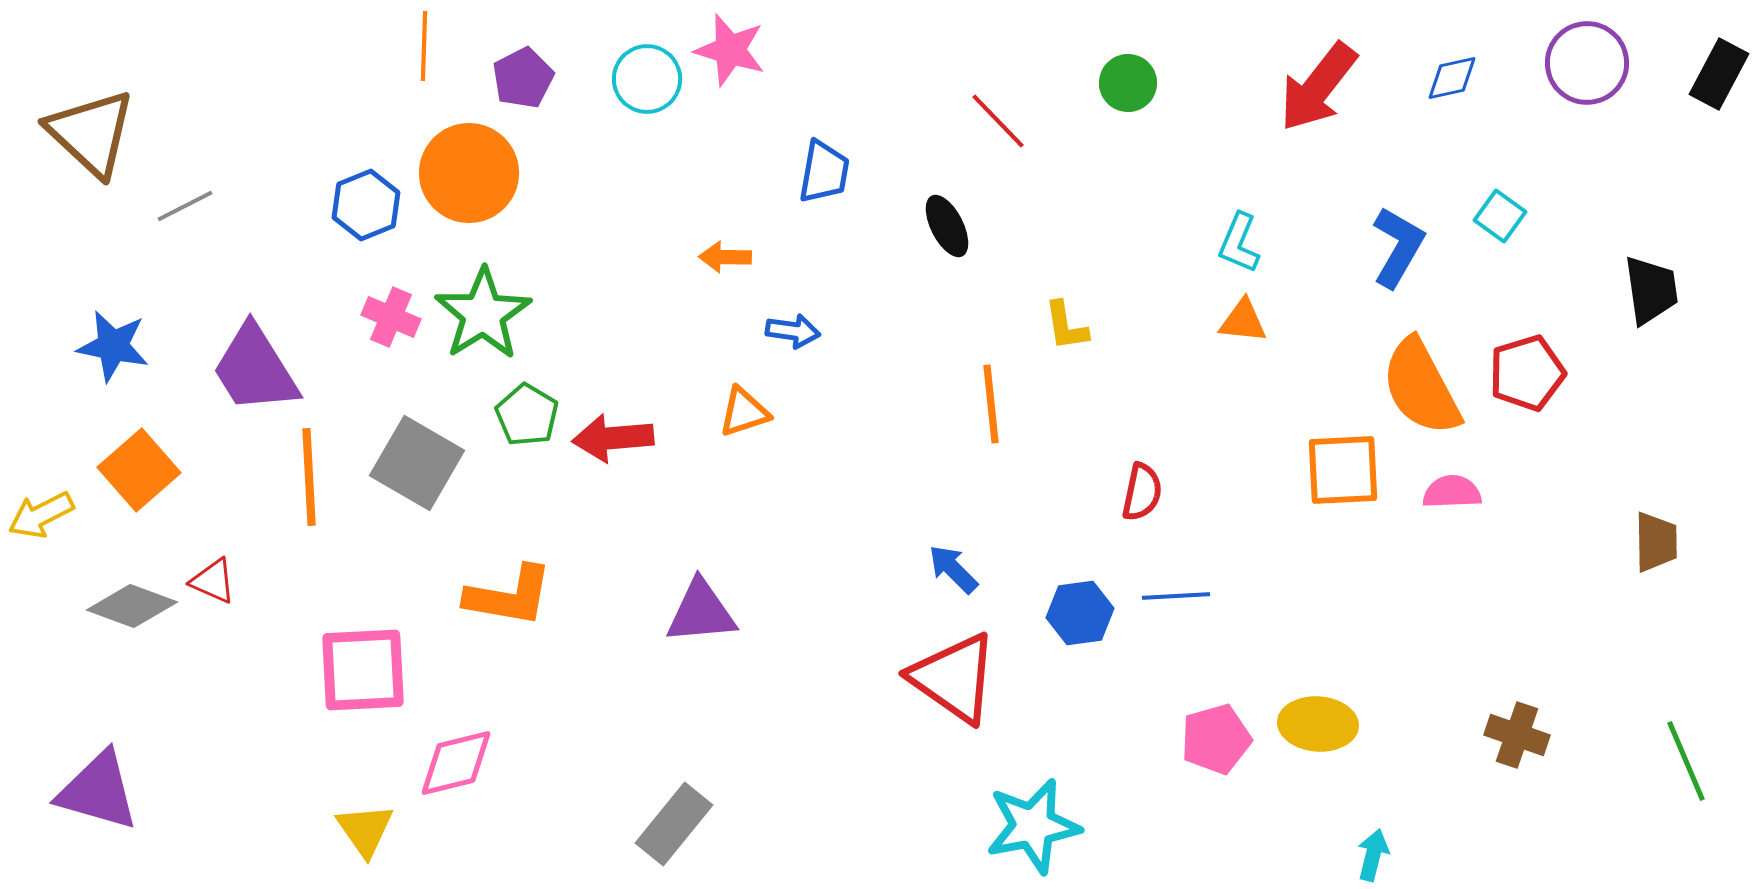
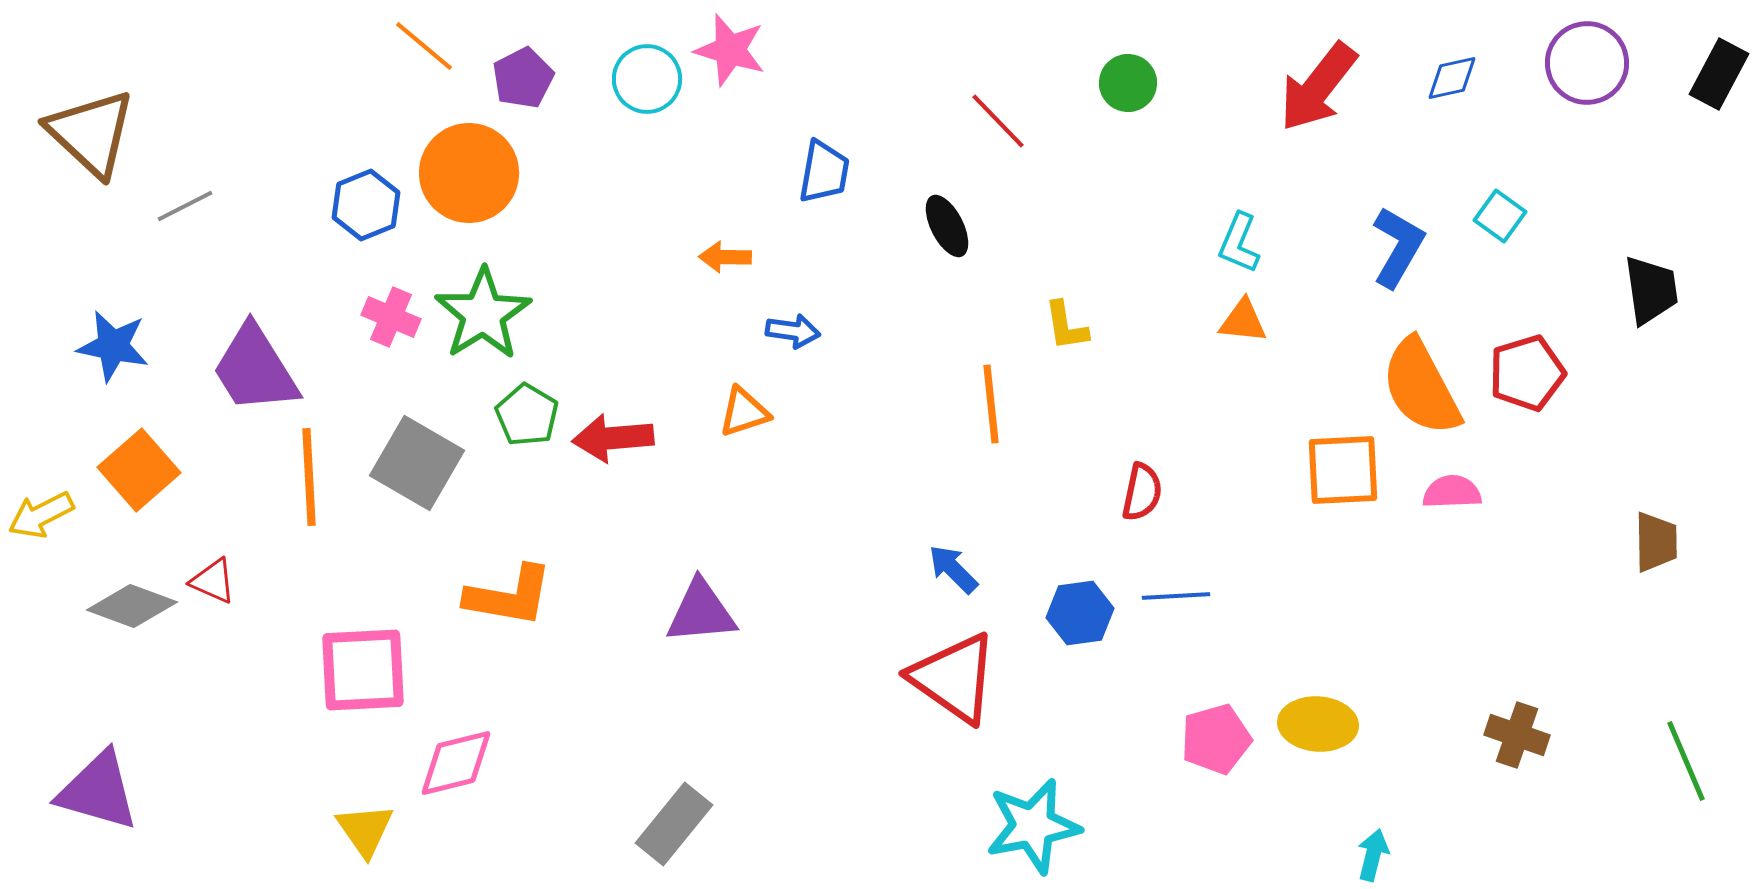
orange line at (424, 46): rotated 52 degrees counterclockwise
